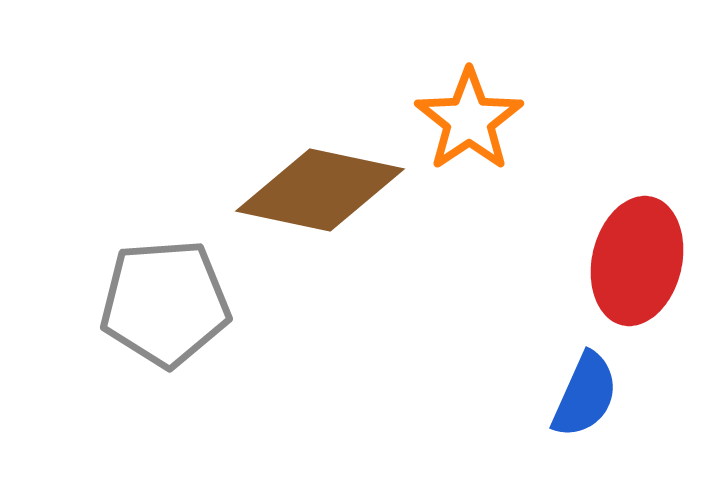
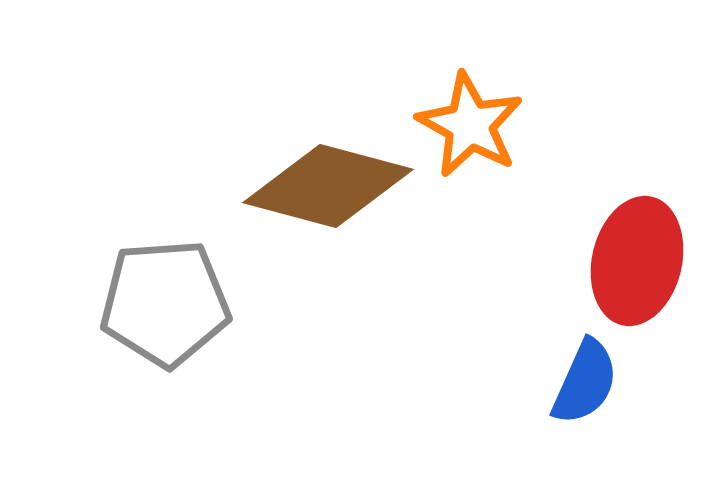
orange star: moved 1 px right, 5 px down; rotated 9 degrees counterclockwise
brown diamond: moved 8 px right, 4 px up; rotated 3 degrees clockwise
blue semicircle: moved 13 px up
